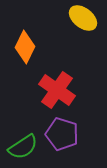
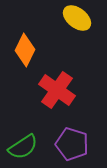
yellow ellipse: moved 6 px left
orange diamond: moved 3 px down
purple pentagon: moved 10 px right, 10 px down
